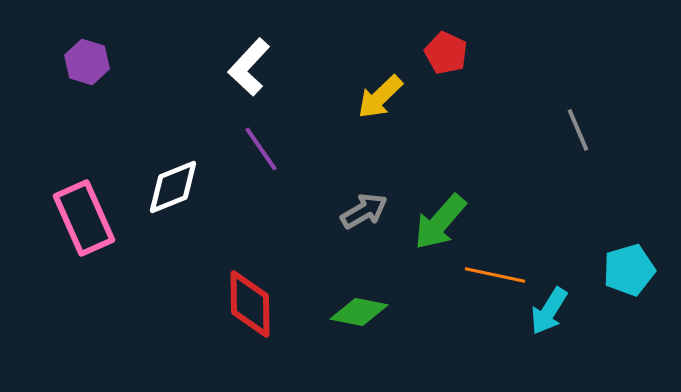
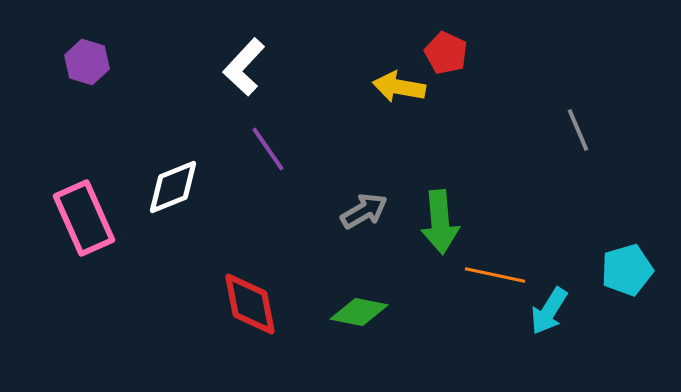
white L-shape: moved 5 px left
yellow arrow: moved 19 px right, 10 px up; rotated 54 degrees clockwise
purple line: moved 7 px right
green arrow: rotated 46 degrees counterclockwise
cyan pentagon: moved 2 px left
red diamond: rotated 10 degrees counterclockwise
